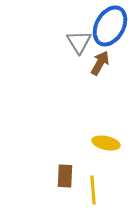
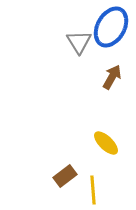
blue ellipse: moved 1 px right, 1 px down
brown arrow: moved 12 px right, 14 px down
yellow ellipse: rotated 32 degrees clockwise
brown rectangle: rotated 50 degrees clockwise
